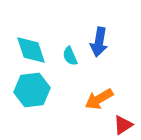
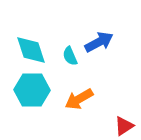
blue arrow: rotated 128 degrees counterclockwise
cyan hexagon: rotated 8 degrees clockwise
orange arrow: moved 20 px left
red triangle: moved 1 px right, 1 px down
